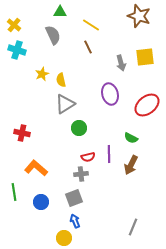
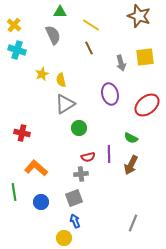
brown line: moved 1 px right, 1 px down
gray line: moved 4 px up
